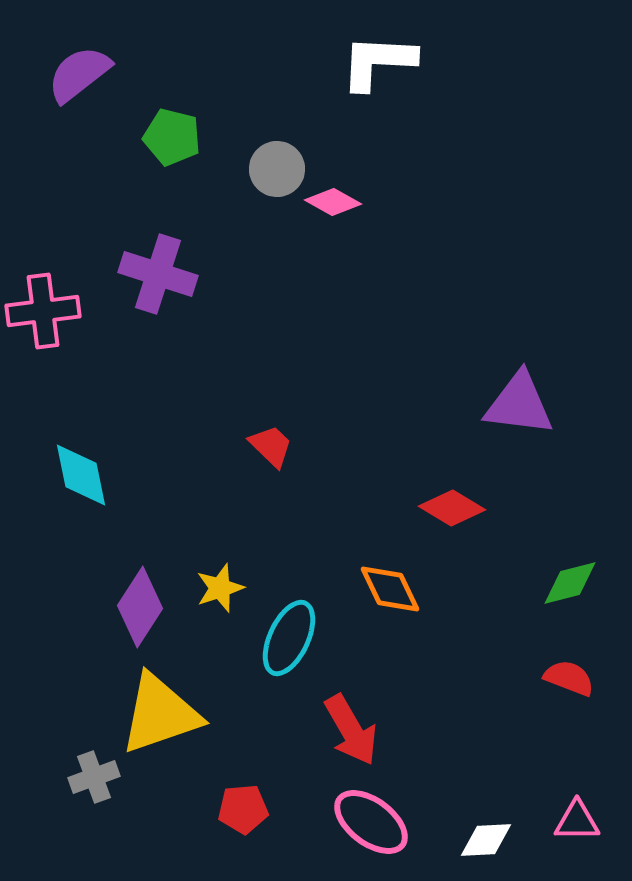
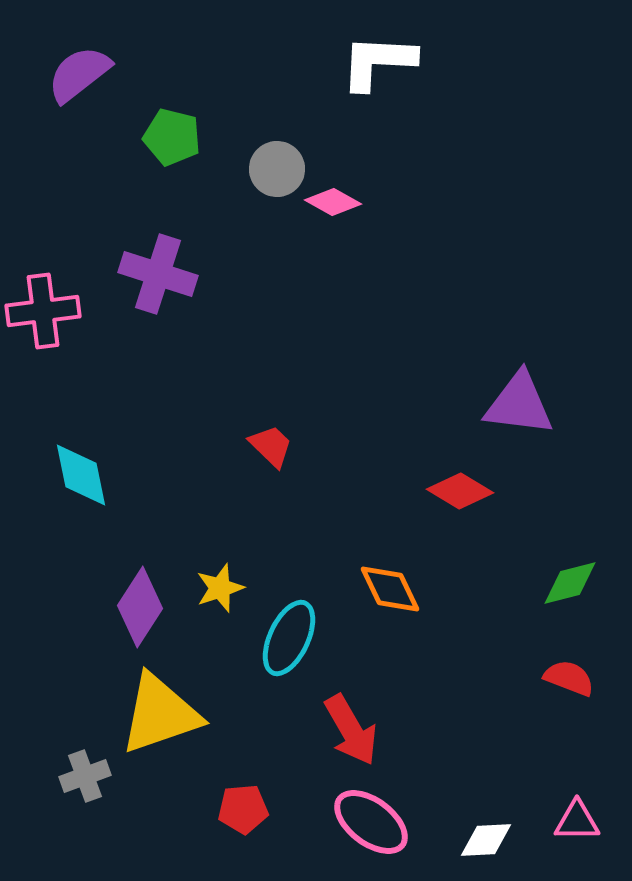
red diamond: moved 8 px right, 17 px up
gray cross: moved 9 px left, 1 px up
